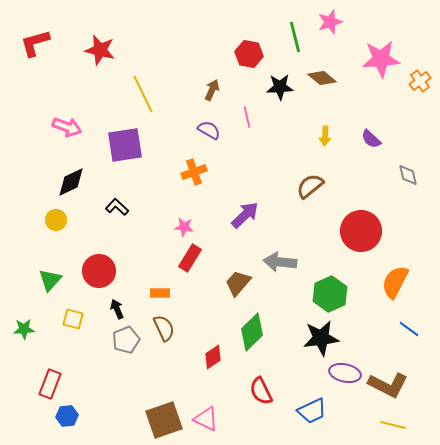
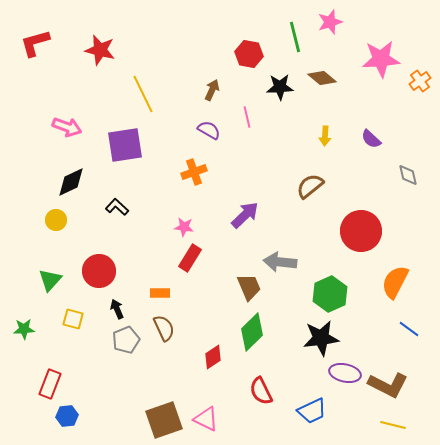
brown trapezoid at (238, 283): moved 11 px right, 4 px down; rotated 116 degrees clockwise
